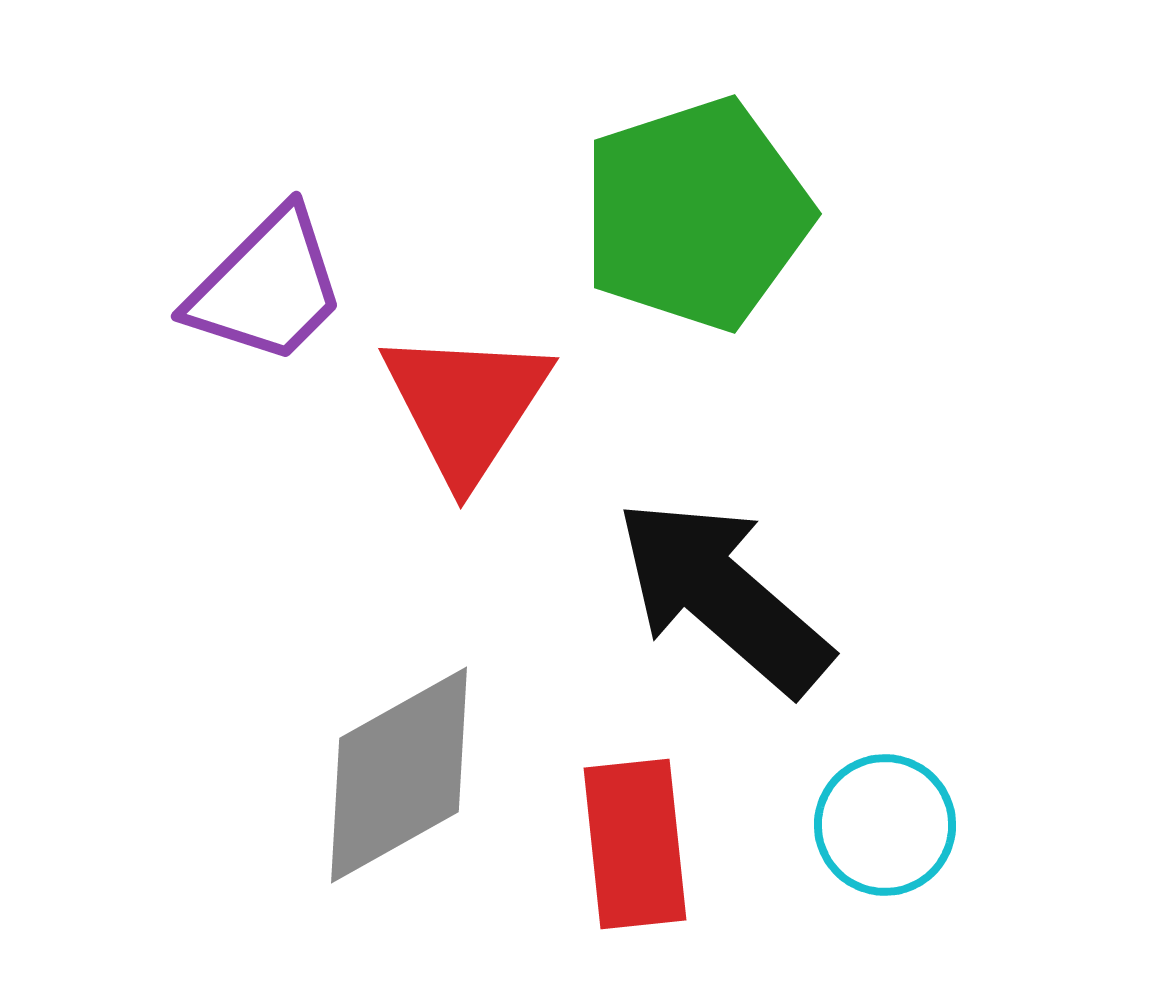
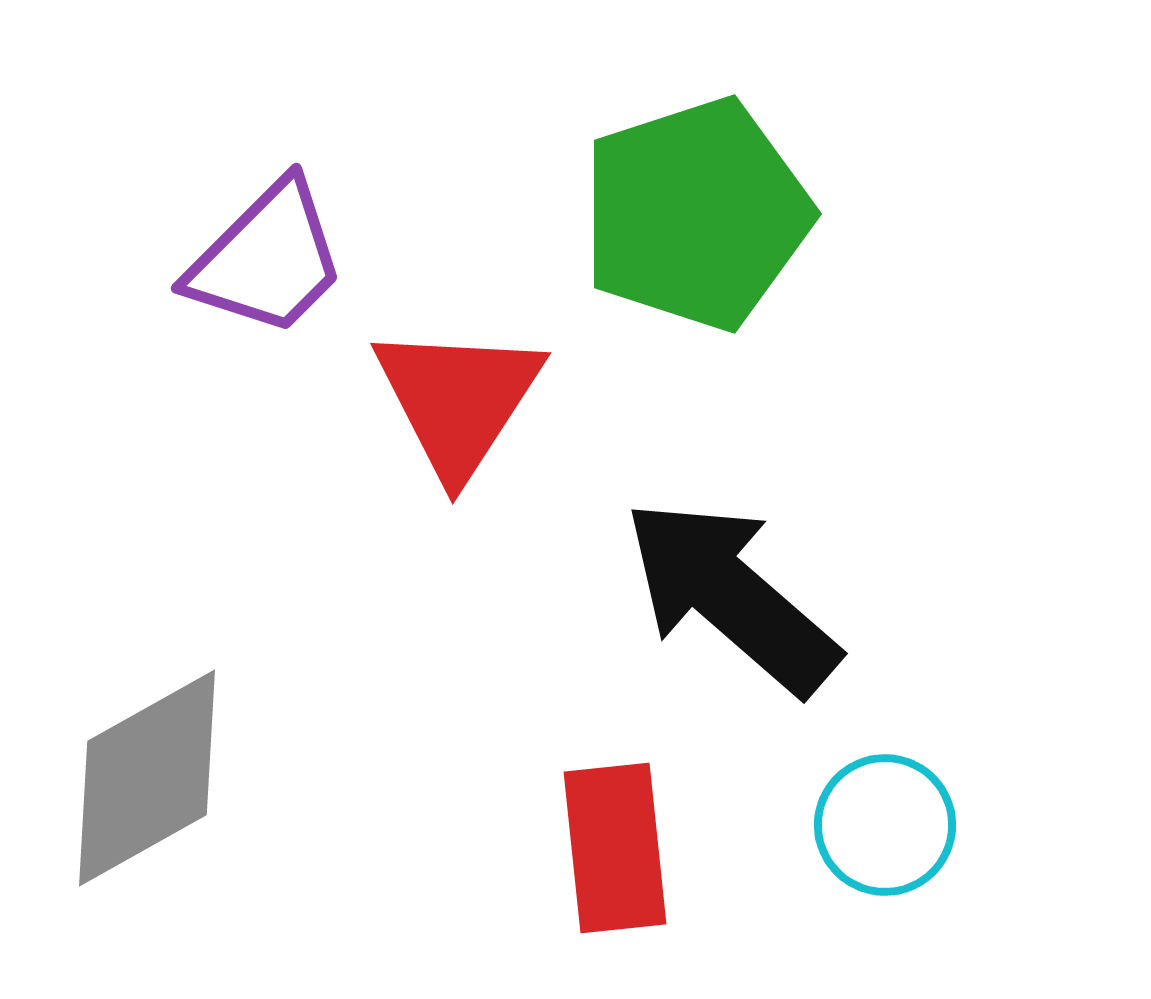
purple trapezoid: moved 28 px up
red triangle: moved 8 px left, 5 px up
black arrow: moved 8 px right
gray diamond: moved 252 px left, 3 px down
red rectangle: moved 20 px left, 4 px down
